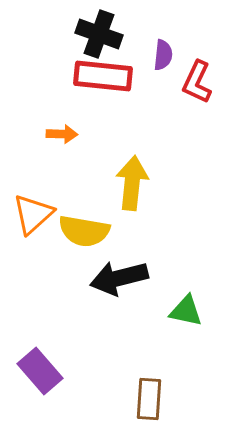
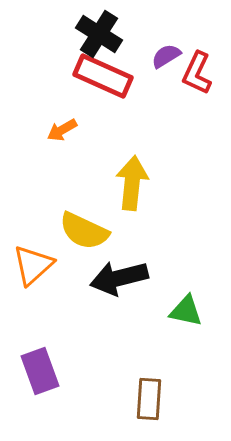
black cross: rotated 12 degrees clockwise
purple semicircle: moved 3 px right, 1 px down; rotated 128 degrees counterclockwise
red rectangle: rotated 18 degrees clockwise
red L-shape: moved 9 px up
orange arrow: moved 4 px up; rotated 148 degrees clockwise
orange triangle: moved 51 px down
yellow semicircle: rotated 15 degrees clockwise
purple rectangle: rotated 21 degrees clockwise
